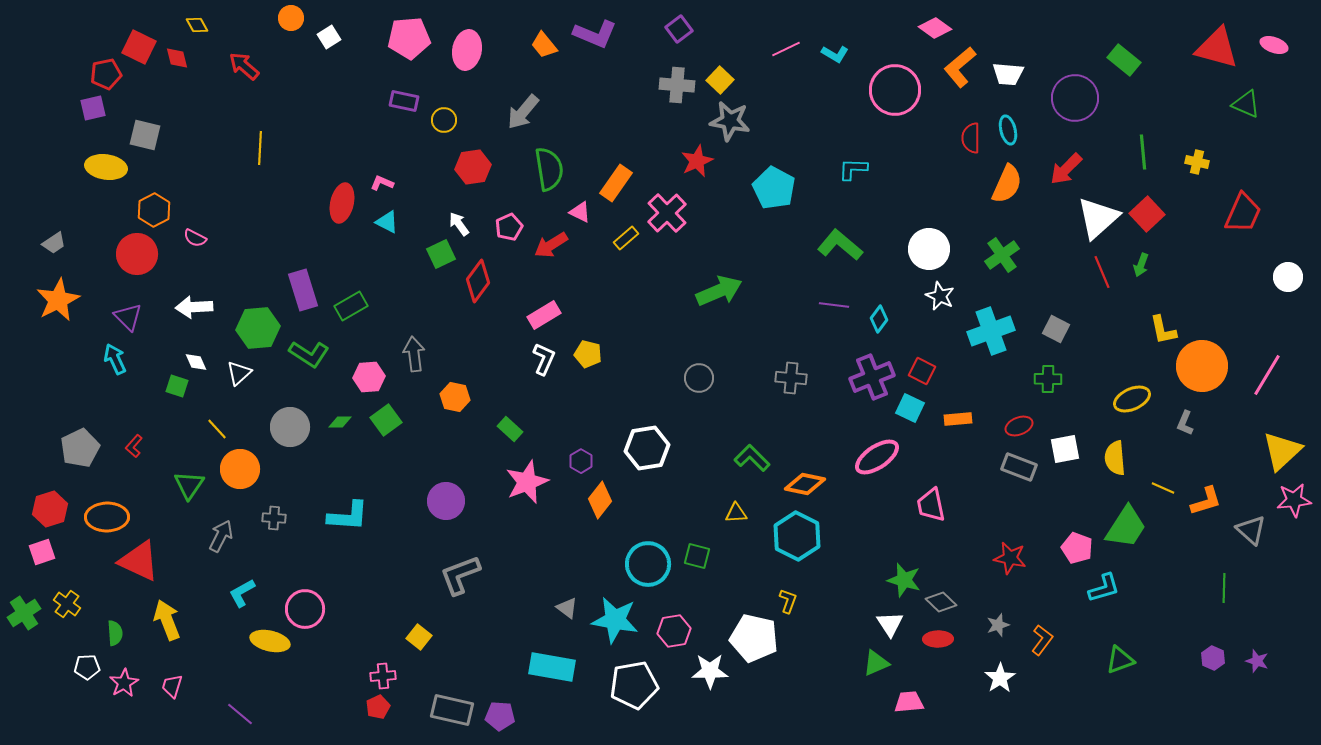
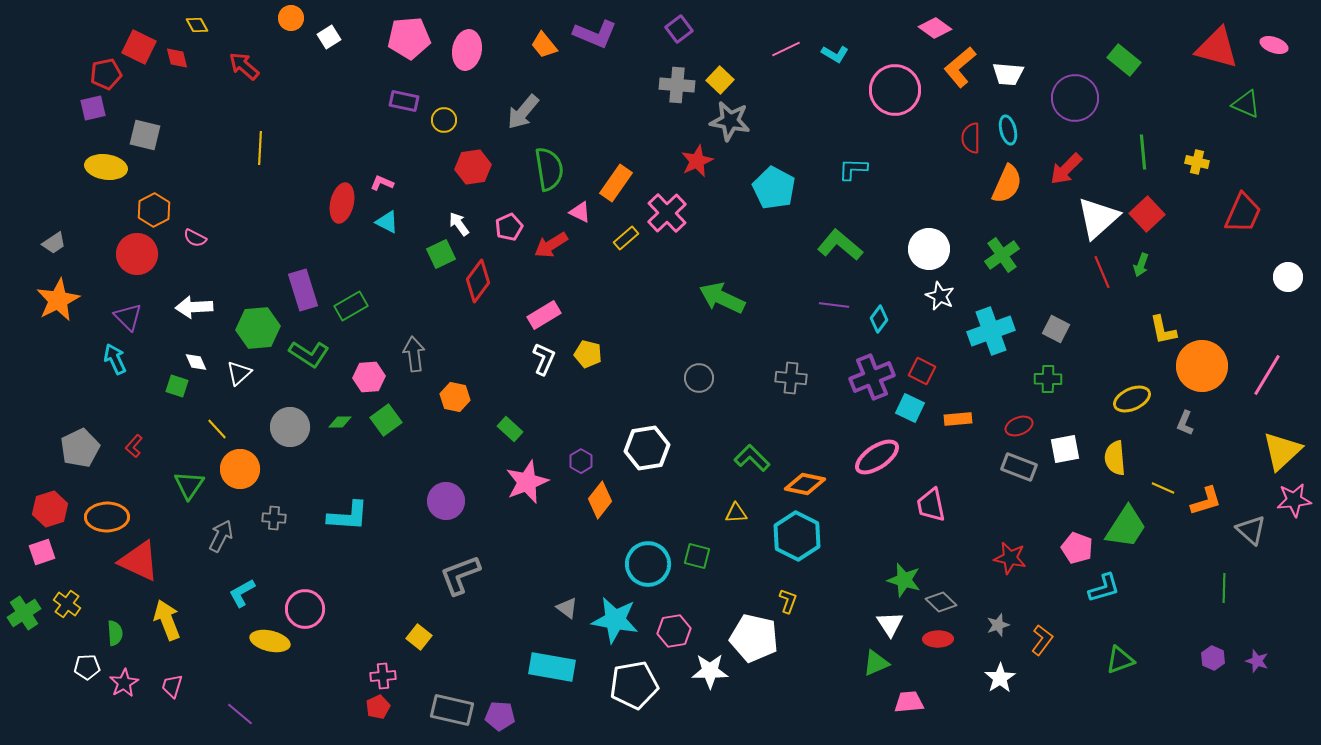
green arrow at (719, 291): moved 3 px right, 7 px down; rotated 132 degrees counterclockwise
